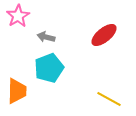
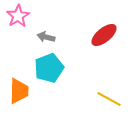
orange trapezoid: moved 2 px right
